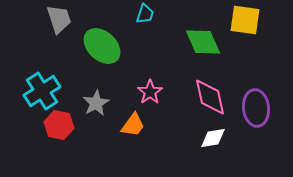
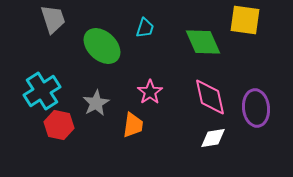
cyan trapezoid: moved 14 px down
gray trapezoid: moved 6 px left
orange trapezoid: rotated 28 degrees counterclockwise
